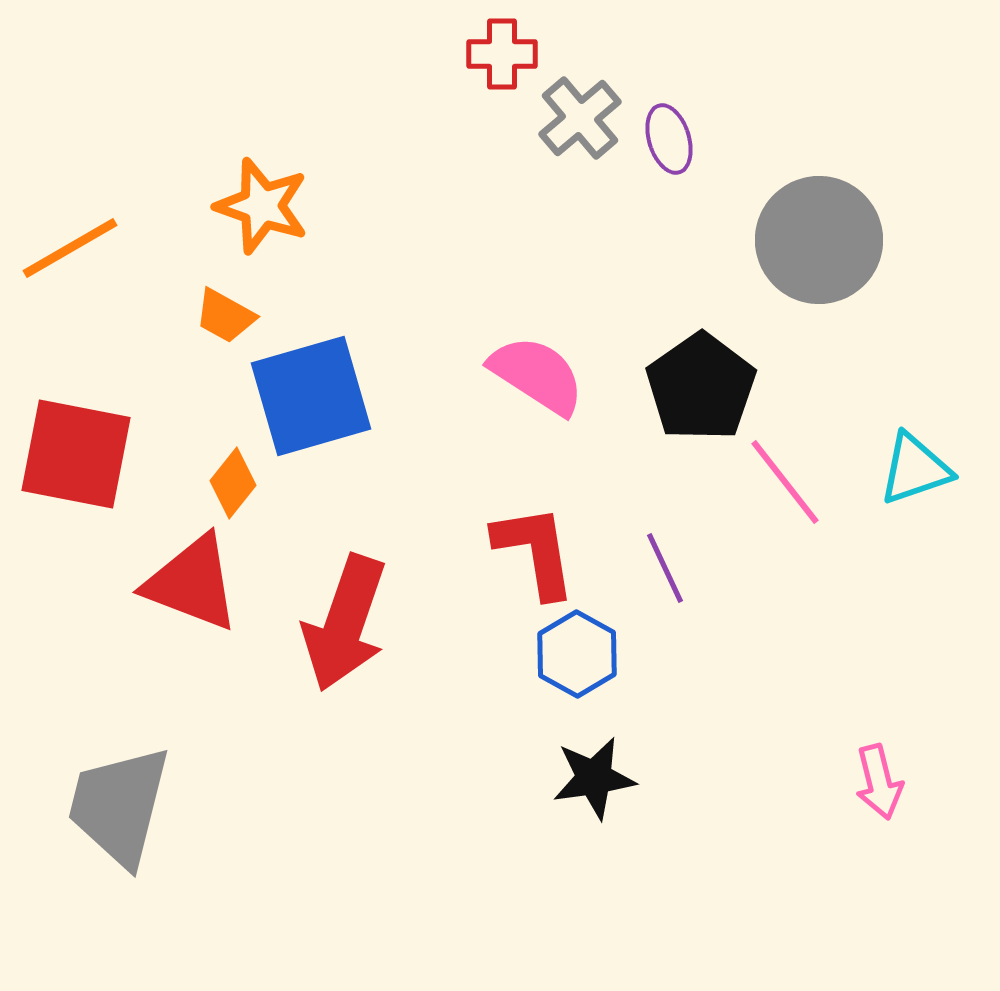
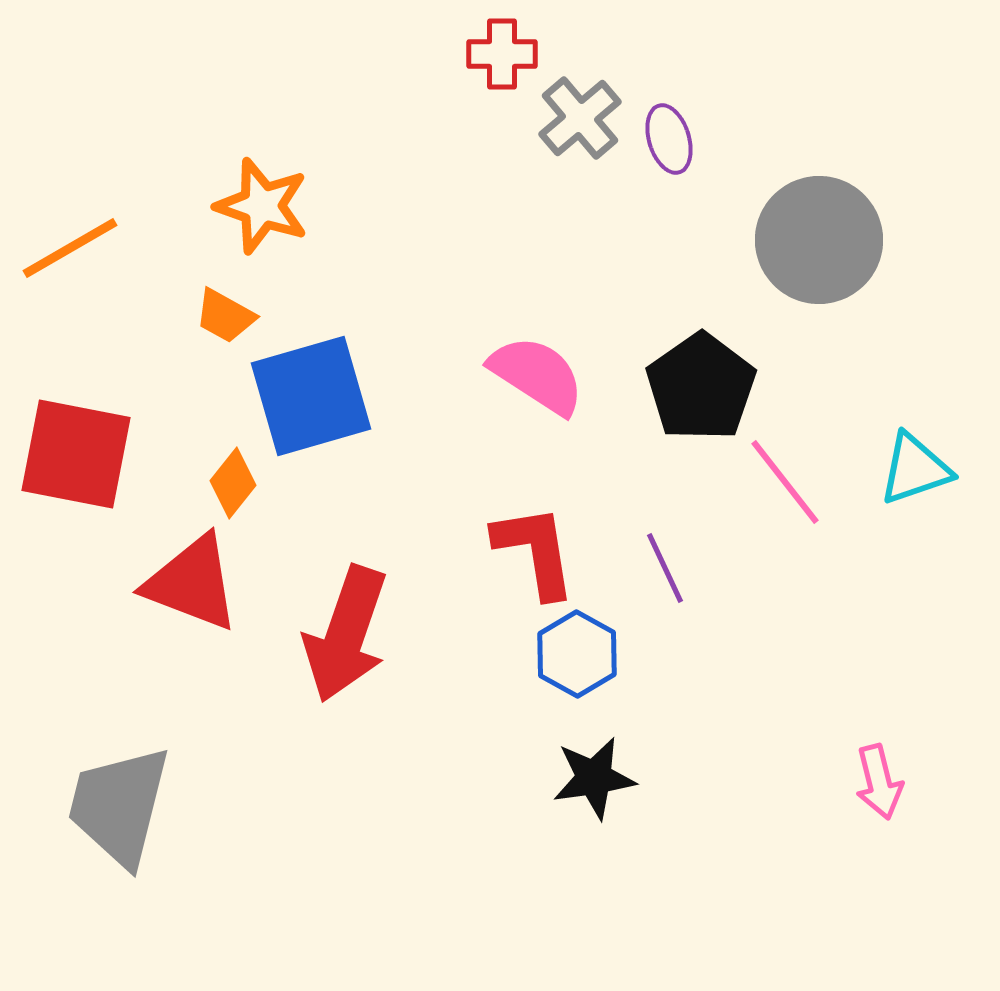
red arrow: moved 1 px right, 11 px down
